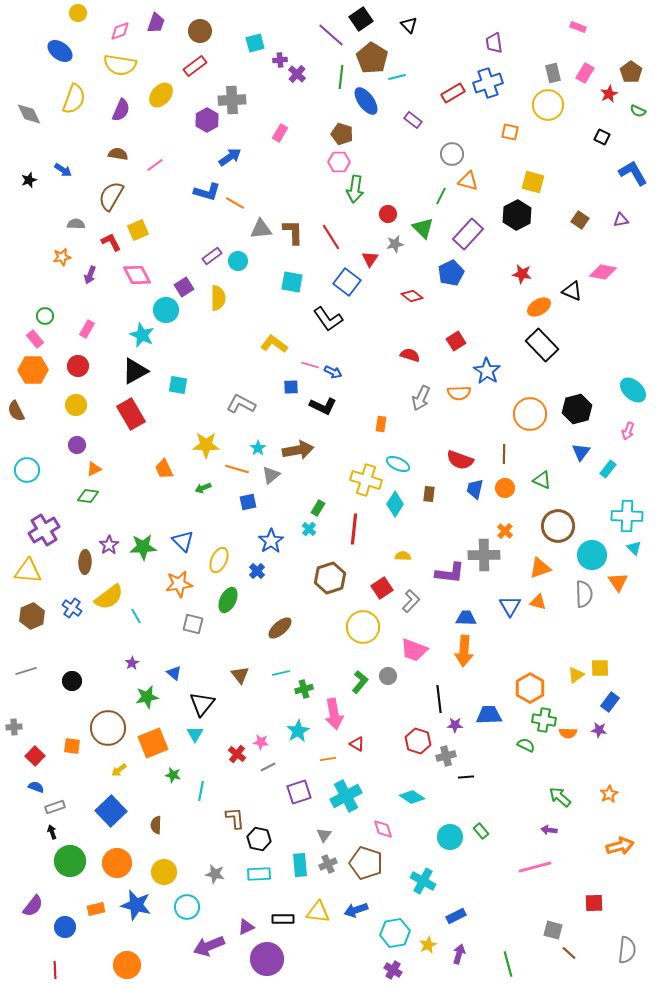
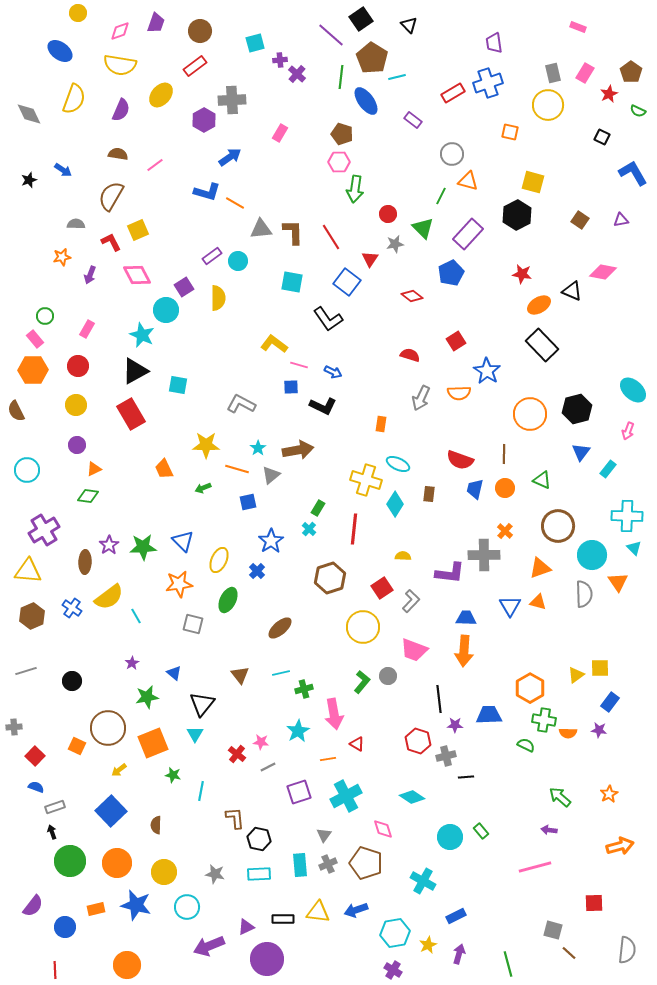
purple hexagon at (207, 120): moved 3 px left
orange ellipse at (539, 307): moved 2 px up
pink line at (310, 365): moved 11 px left
green L-shape at (360, 682): moved 2 px right
orange square at (72, 746): moved 5 px right; rotated 18 degrees clockwise
